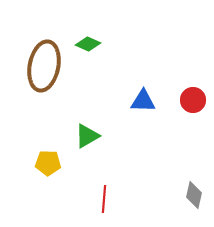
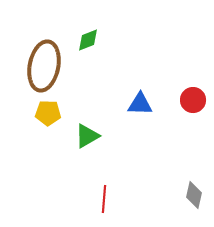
green diamond: moved 4 px up; rotated 45 degrees counterclockwise
blue triangle: moved 3 px left, 3 px down
yellow pentagon: moved 50 px up
